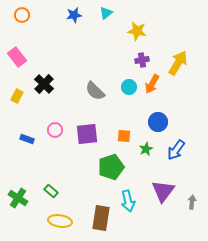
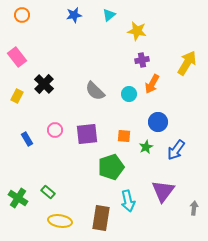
cyan triangle: moved 3 px right, 2 px down
yellow arrow: moved 9 px right
cyan circle: moved 7 px down
blue rectangle: rotated 40 degrees clockwise
green star: moved 2 px up
green rectangle: moved 3 px left, 1 px down
gray arrow: moved 2 px right, 6 px down
